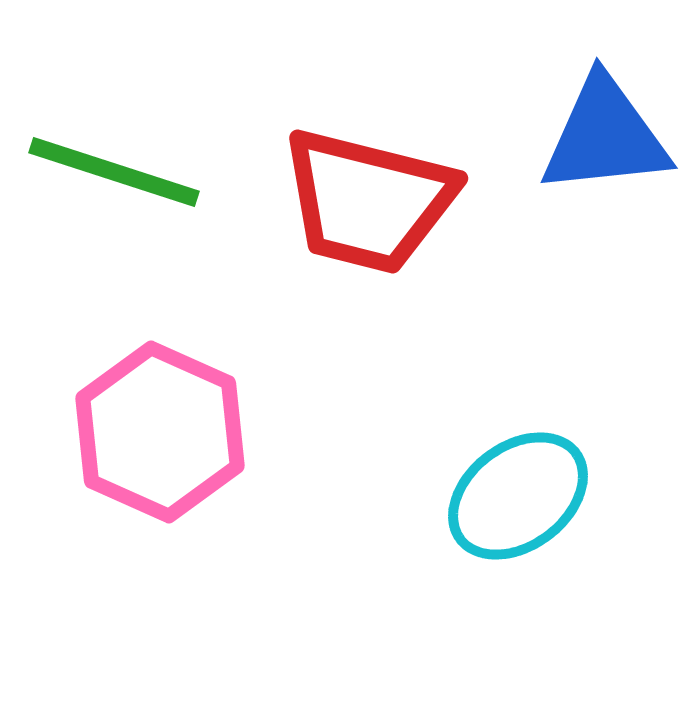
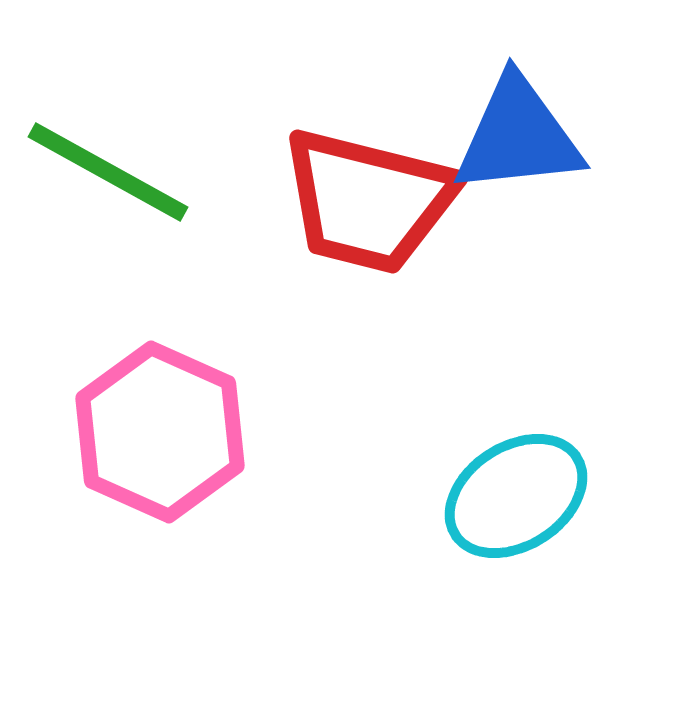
blue triangle: moved 87 px left
green line: moved 6 px left; rotated 11 degrees clockwise
cyan ellipse: moved 2 px left; rotated 4 degrees clockwise
